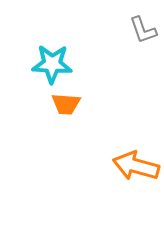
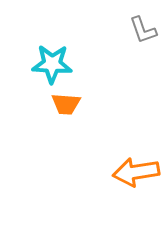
orange arrow: moved 6 px down; rotated 24 degrees counterclockwise
